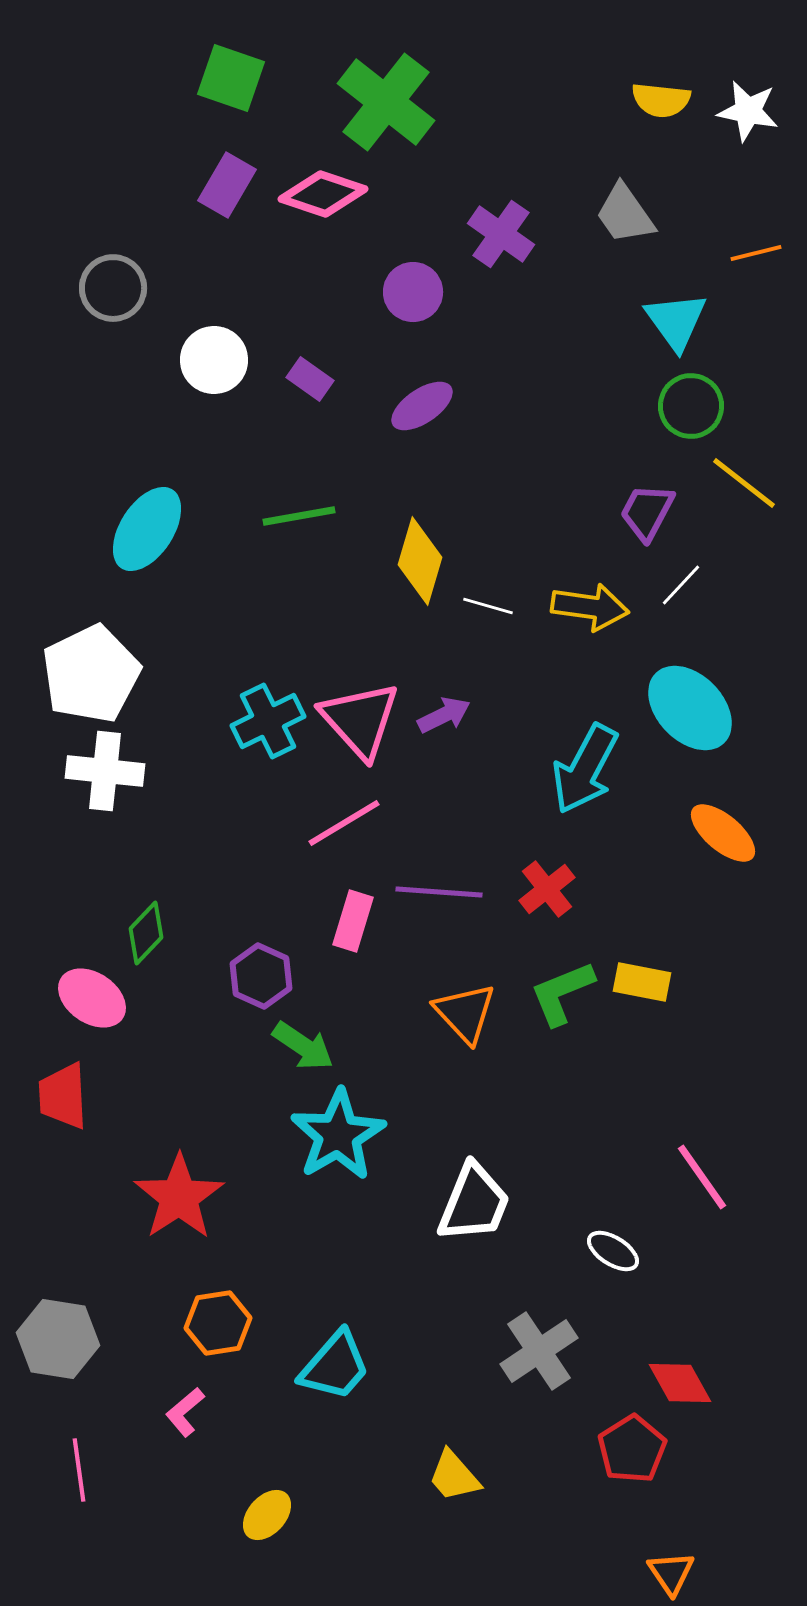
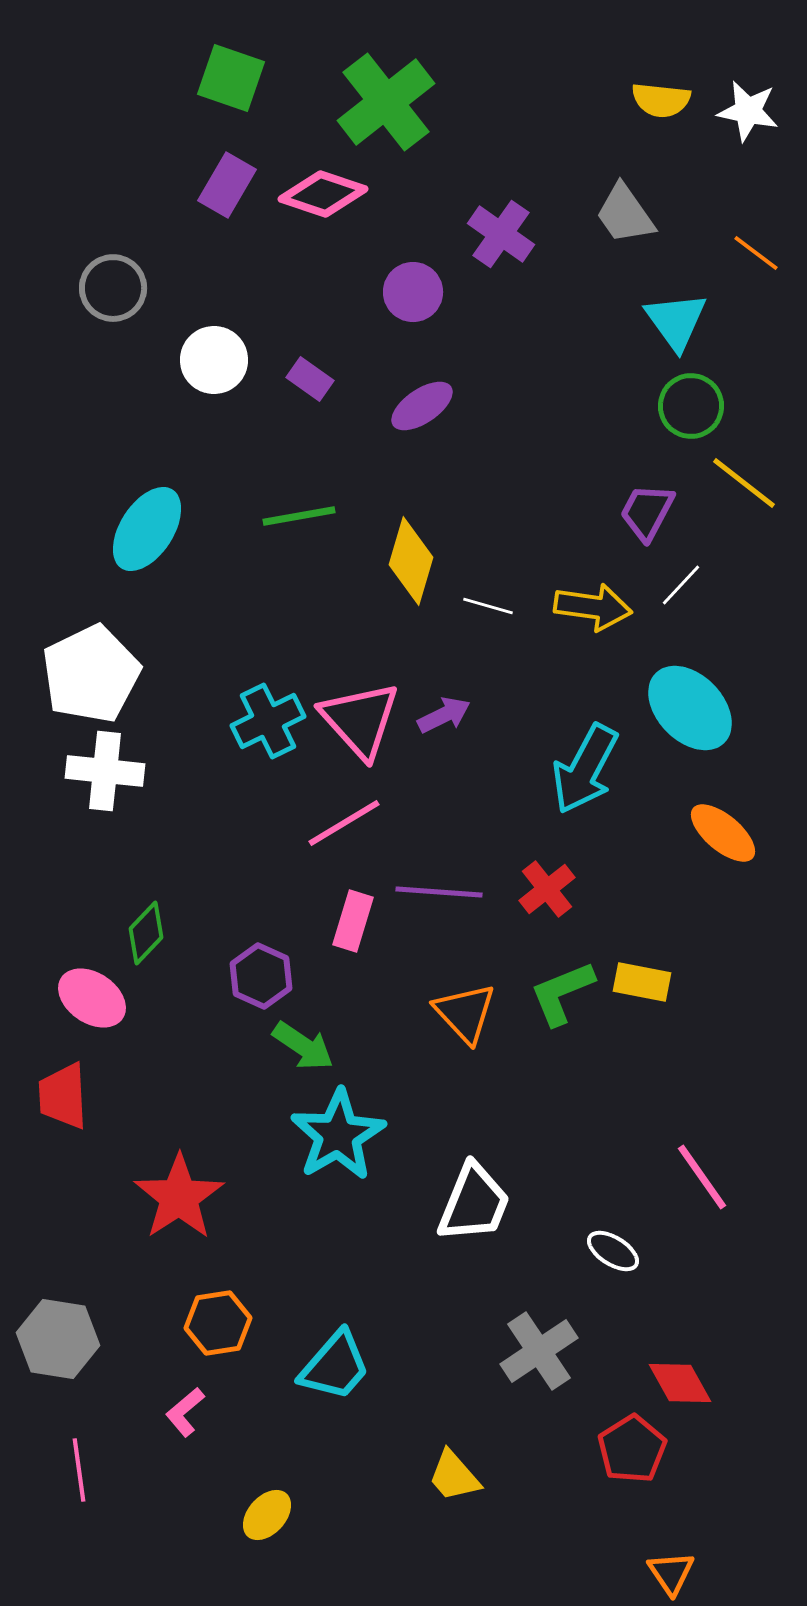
green cross at (386, 102): rotated 14 degrees clockwise
orange line at (756, 253): rotated 51 degrees clockwise
yellow diamond at (420, 561): moved 9 px left
yellow arrow at (590, 607): moved 3 px right
